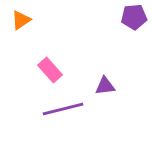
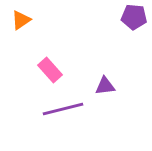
purple pentagon: rotated 10 degrees clockwise
